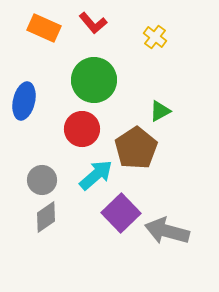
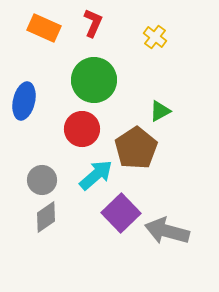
red L-shape: rotated 116 degrees counterclockwise
